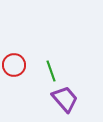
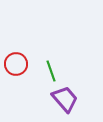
red circle: moved 2 px right, 1 px up
